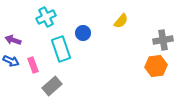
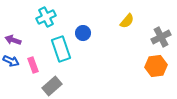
yellow semicircle: moved 6 px right
gray cross: moved 2 px left, 3 px up; rotated 18 degrees counterclockwise
